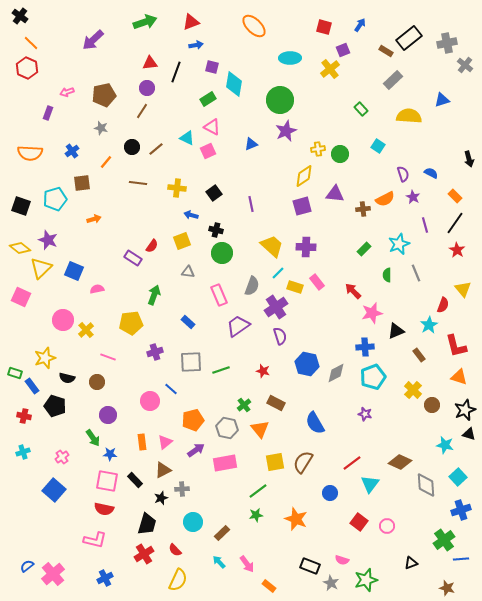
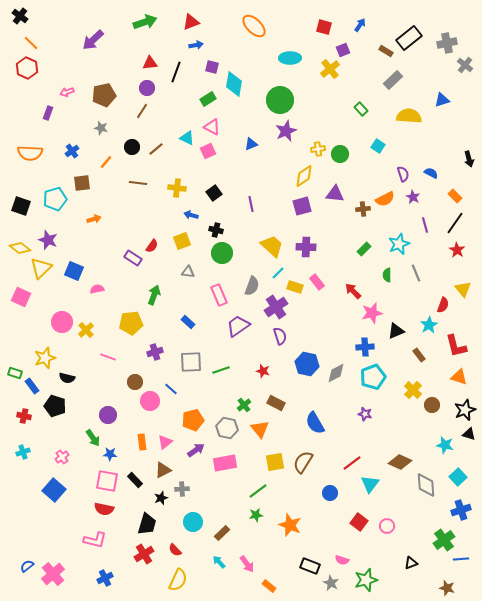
pink circle at (63, 320): moved 1 px left, 2 px down
brown circle at (97, 382): moved 38 px right
orange star at (296, 519): moved 6 px left, 6 px down
